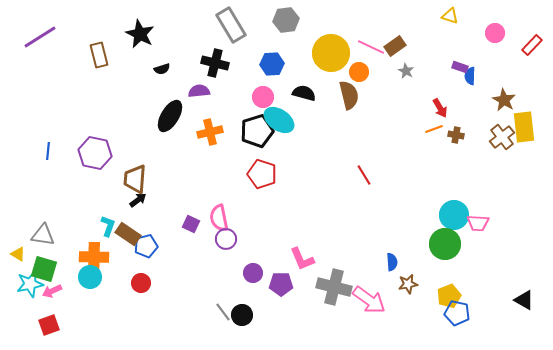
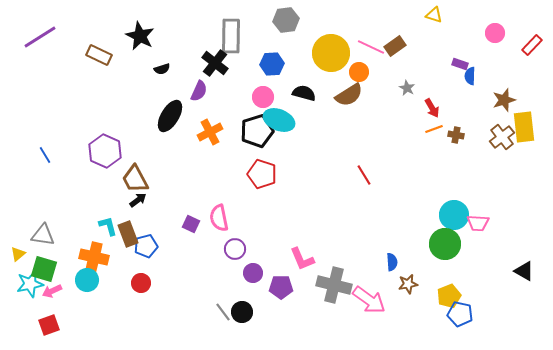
yellow triangle at (450, 16): moved 16 px left, 1 px up
gray rectangle at (231, 25): moved 11 px down; rotated 32 degrees clockwise
black star at (140, 34): moved 2 px down
brown rectangle at (99, 55): rotated 50 degrees counterclockwise
black cross at (215, 63): rotated 24 degrees clockwise
purple rectangle at (460, 67): moved 3 px up
gray star at (406, 71): moved 1 px right, 17 px down
purple semicircle at (199, 91): rotated 120 degrees clockwise
brown semicircle at (349, 95): rotated 72 degrees clockwise
brown star at (504, 100): rotated 25 degrees clockwise
red arrow at (440, 108): moved 8 px left
cyan ellipse at (279, 120): rotated 12 degrees counterclockwise
orange cross at (210, 132): rotated 15 degrees counterclockwise
blue line at (48, 151): moved 3 px left, 4 px down; rotated 36 degrees counterclockwise
purple hexagon at (95, 153): moved 10 px right, 2 px up; rotated 12 degrees clockwise
brown trapezoid at (135, 179): rotated 32 degrees counterclockwise
cyan L-shape at (108, 226): rotated 35 degrees counterclockwise
brown rectangle at (128, 234): rotated 35 degrees clockwise
purple circle at (226, 239): moved 9 px right, 10 px down
yellow triangle at (18, 254): rotated 49 degrees clockwise
orange cross at (94, 257): rotated 12 degrees clockwise
cyan circle at (90, 277): moved 3 px left, 3 px down
purple pentagon at (281, 284): moved 3 px down
gray cross at (334, 287): moved 2 px up
black triangle at (524, 300): moved 29 px up
blue pentagon at (457, 313): moved 3 px right, 1 px down
black circle at (242, 315): moved 3 px up
